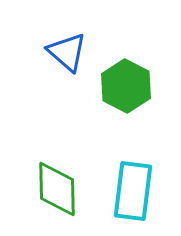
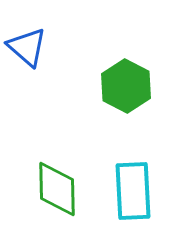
blue triangle: moved 40 px left, 5 px up
cyan rectangle: rotated 10 degrees counterclockwise
